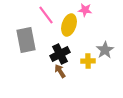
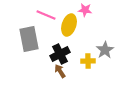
pink line: rotated 30 degrees counterclockwise
gray rectangle: moved 3 px right, 1 px up
